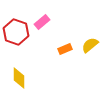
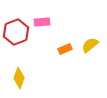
pink rectangle: rotated 35 degrees clockwise
red hexagon: rotated 20 degrees clockwise
yellow diamond: rotated 20 degrees clockwise
